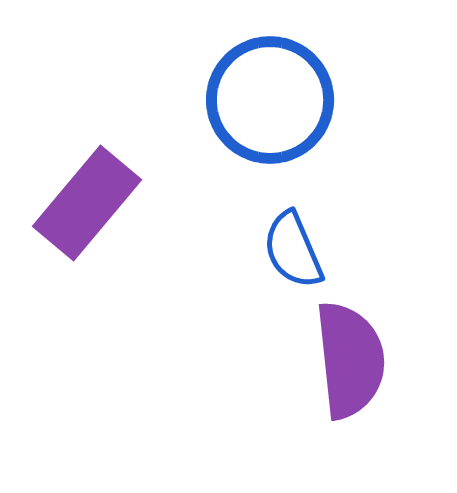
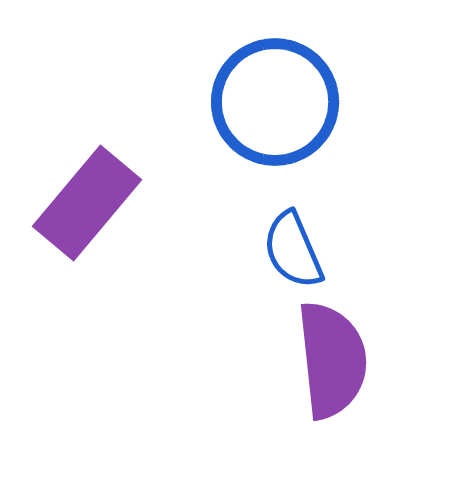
blue circle: moved 5 px right, 2 px down
purple semicircle: moved 18 px left
